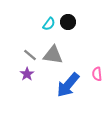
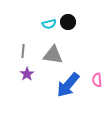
cyan semicircle: rotated 40 degrees clockwise
gray line: moved 7 px left, 4 px up; rotated 56 degrees clockwise
pink semicircle: moved 6 px down
